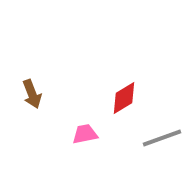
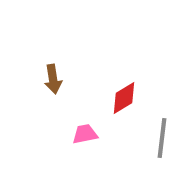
brown arrow: moved 21 px right, 15 px up; rotated 12 degrees clockwise
gray line: rotated 63 degrees counterclockwise
